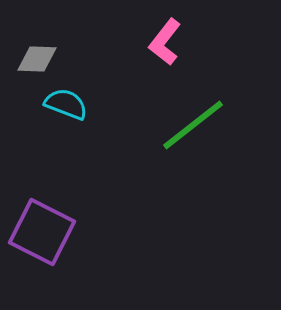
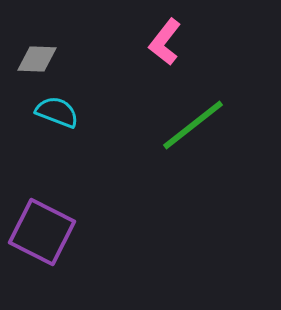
cyan semicircle: moved 9 px left, 8 px down
